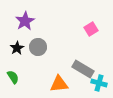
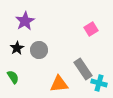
gray circle: moved 1 px right, 3 px down
gray rectangle: rotated 25 degrees clockwise
